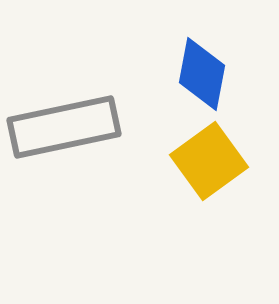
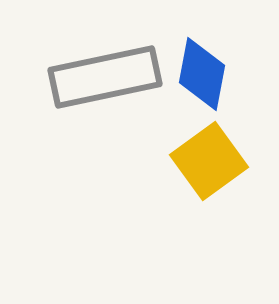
gray rectangle: moved 41 px right, 50 px up
